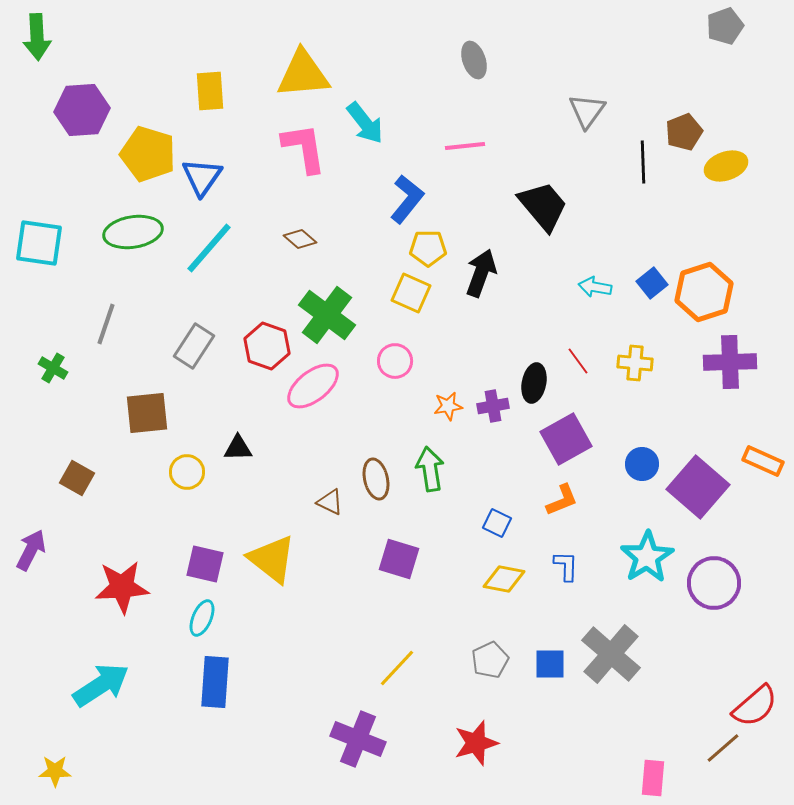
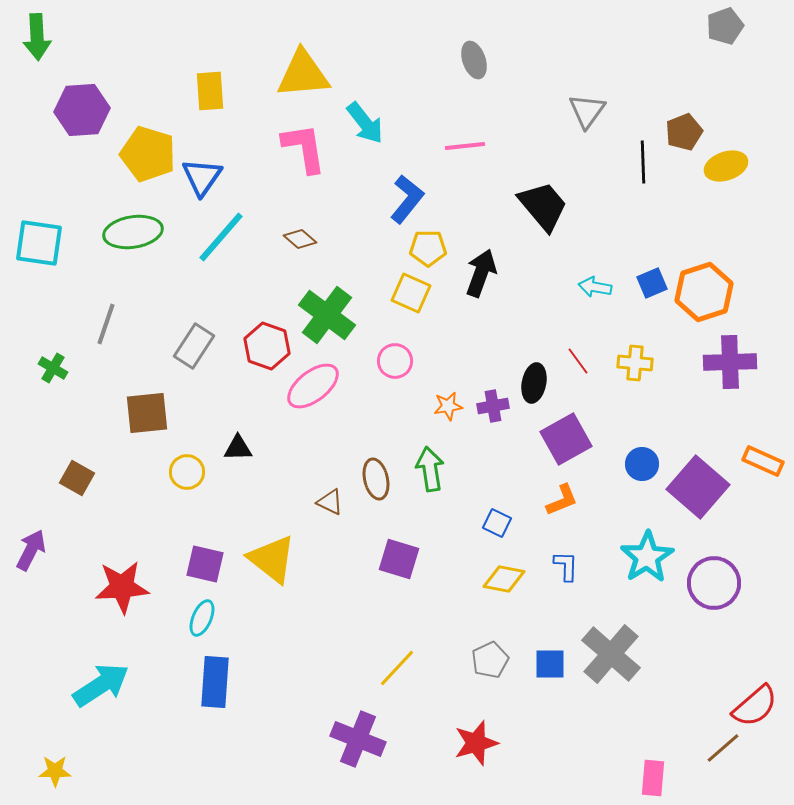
cyan line at (209, 248): moved 12 px right, 11 px up
blue square at (652, 283): rotated 16 degrees clockwise
